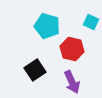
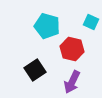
purple arrow: rotated 50 degrees clockwise
